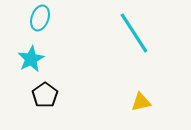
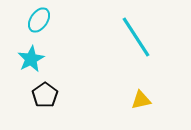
cyan ellipse: moved 1 px left, 2 px down; rotated 15 degrees clockwise
cyan line: moved 2 px right, 4 px down
yellow triangle: moved 2 px up
